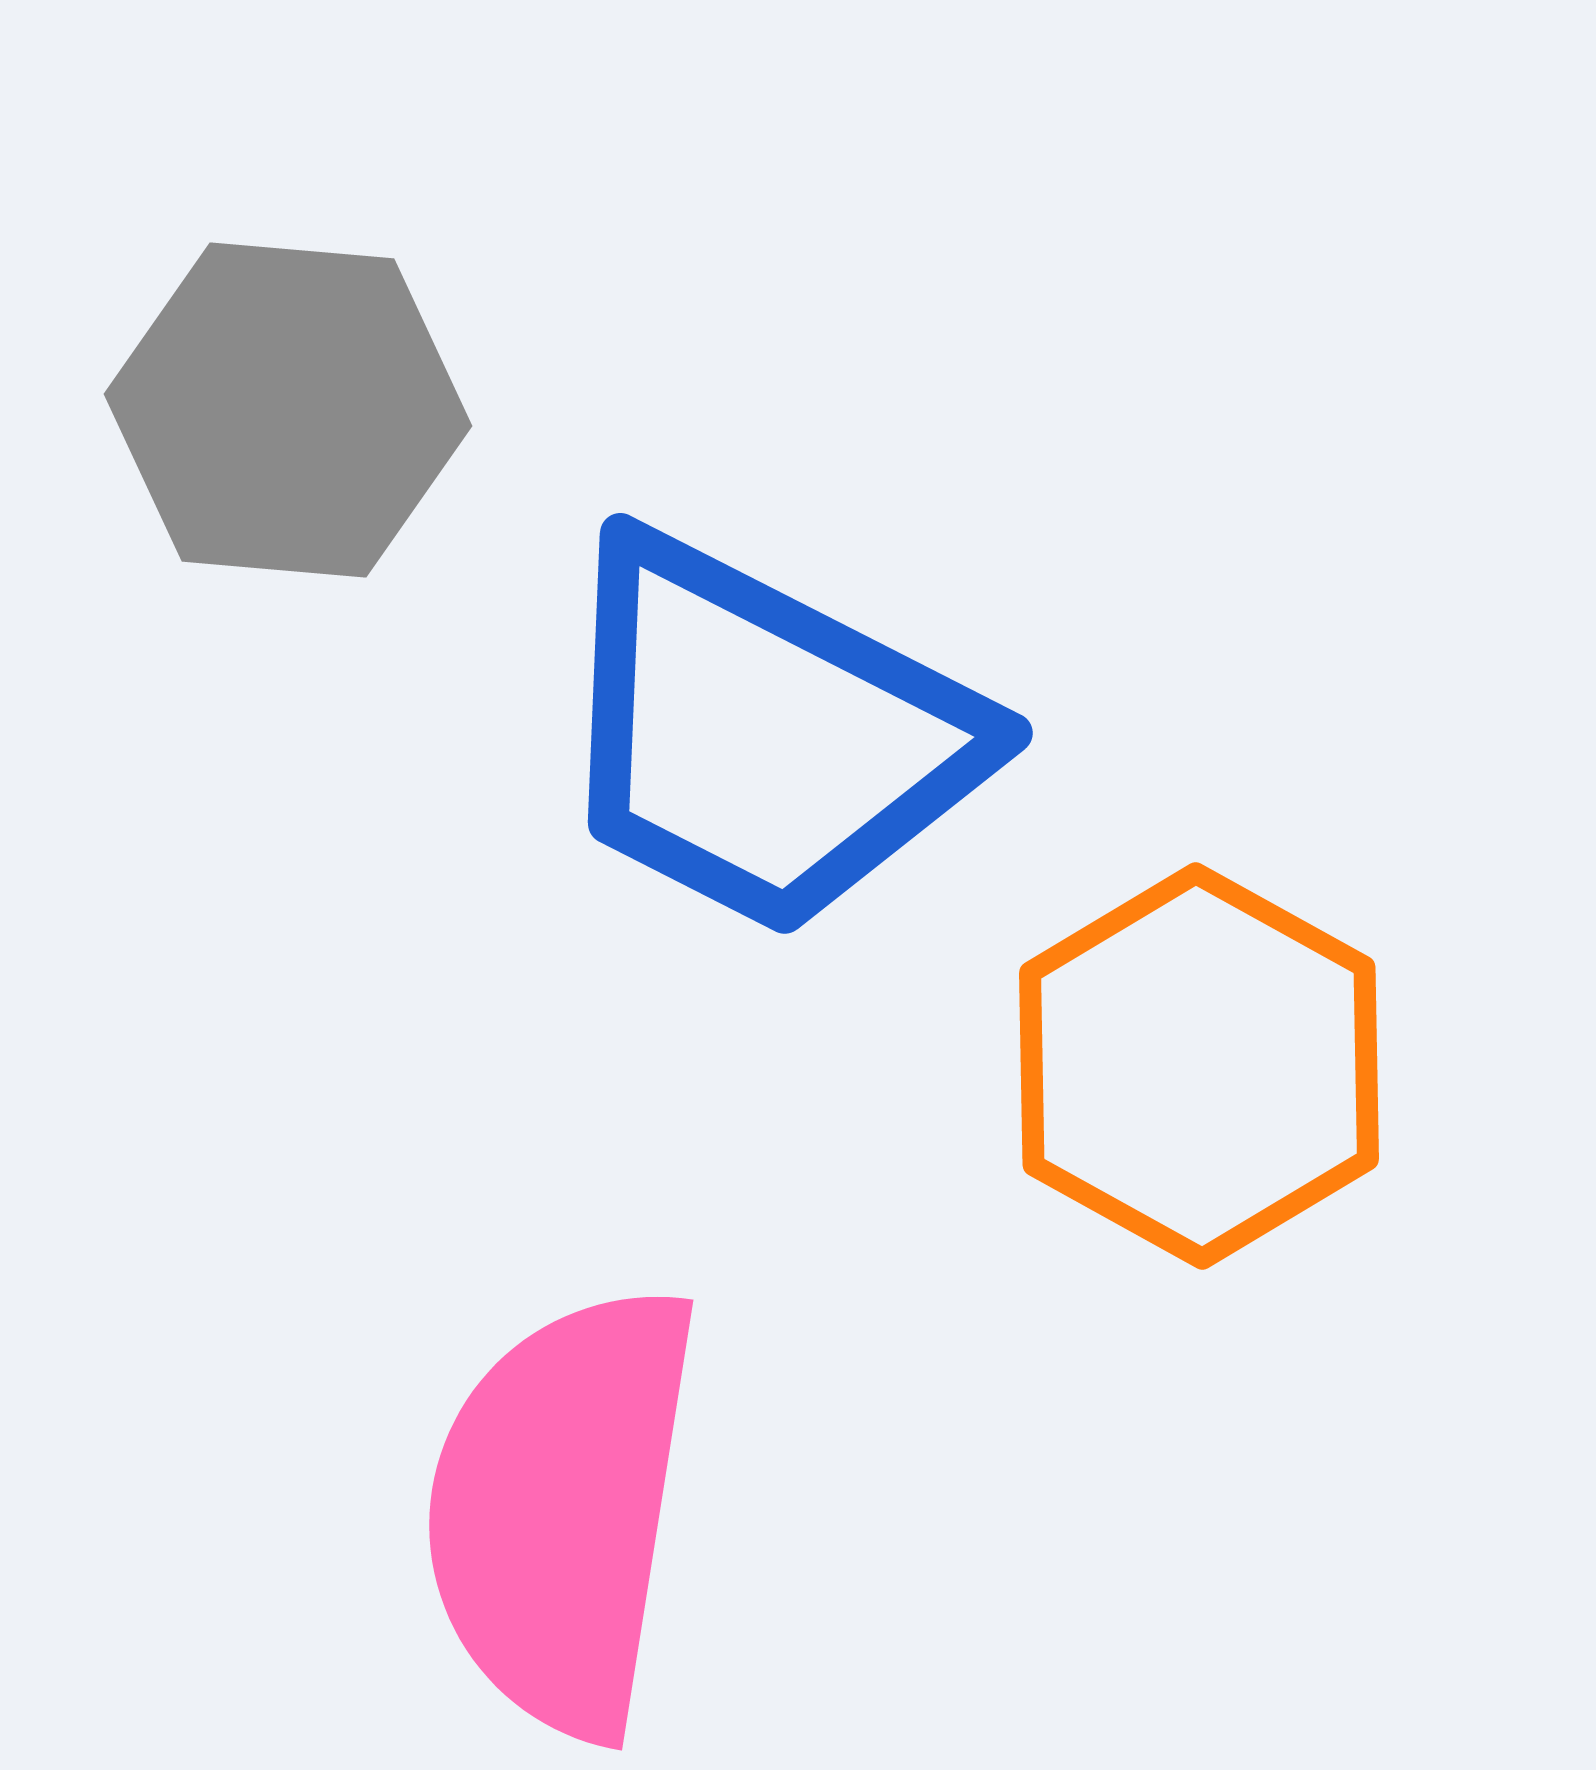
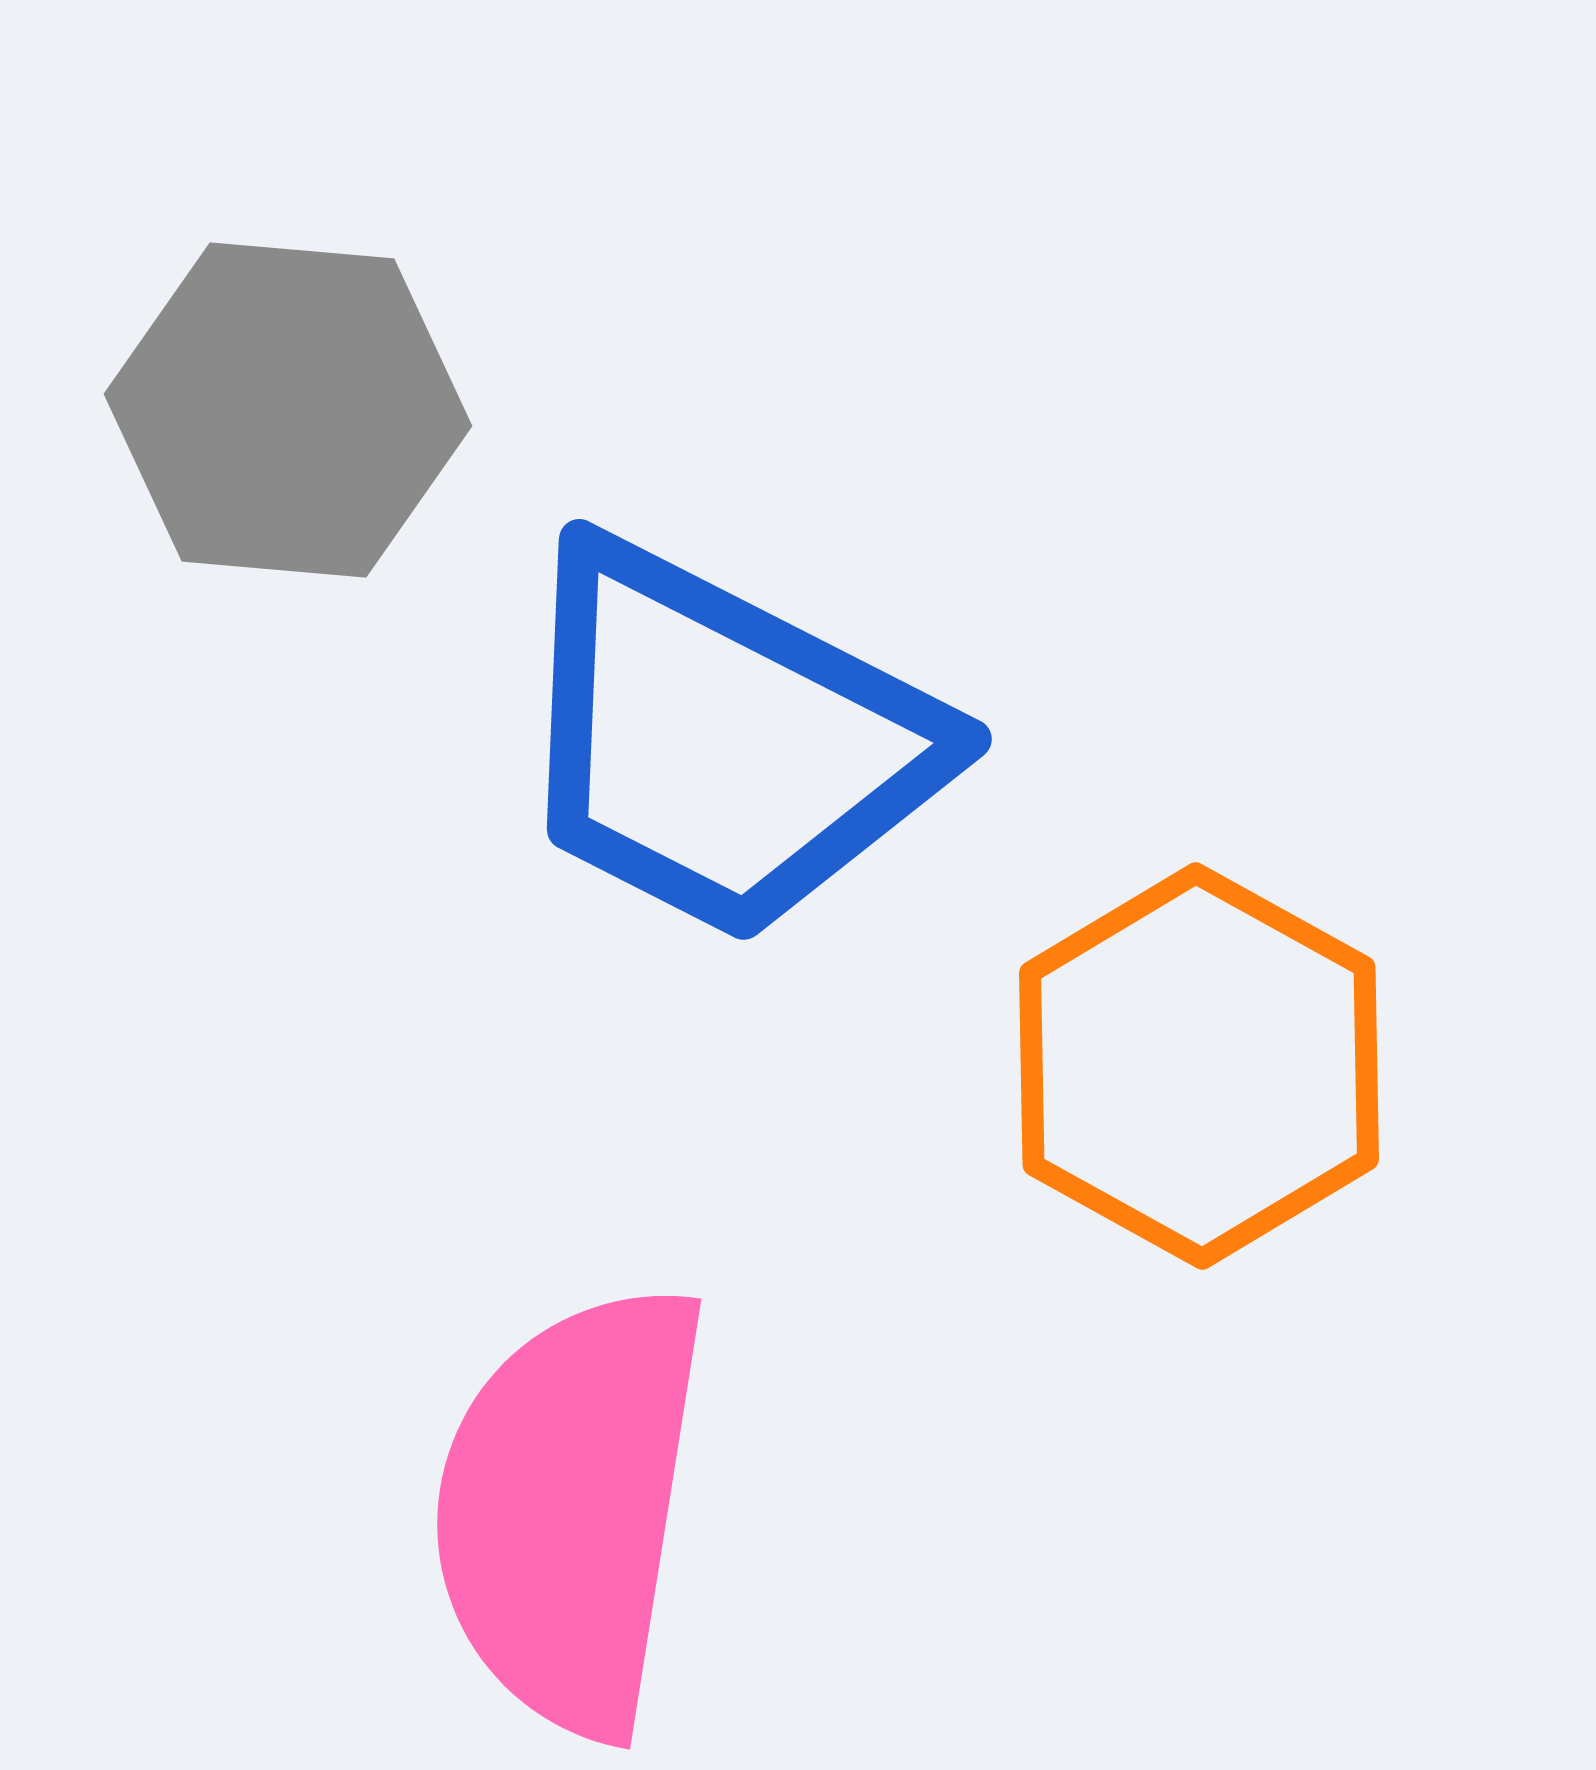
blue trapezoid: moved 41 px left, 6 px down
pink semicircle: moved 8 px right, 1 px up
